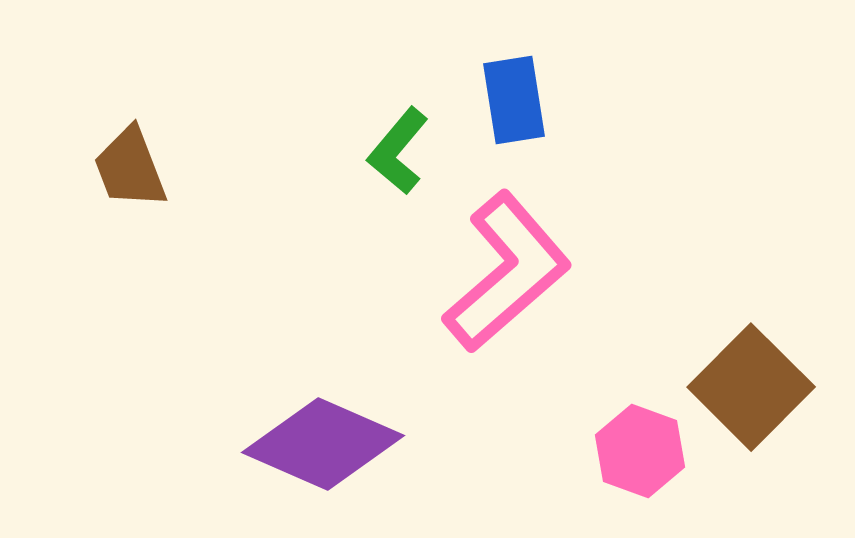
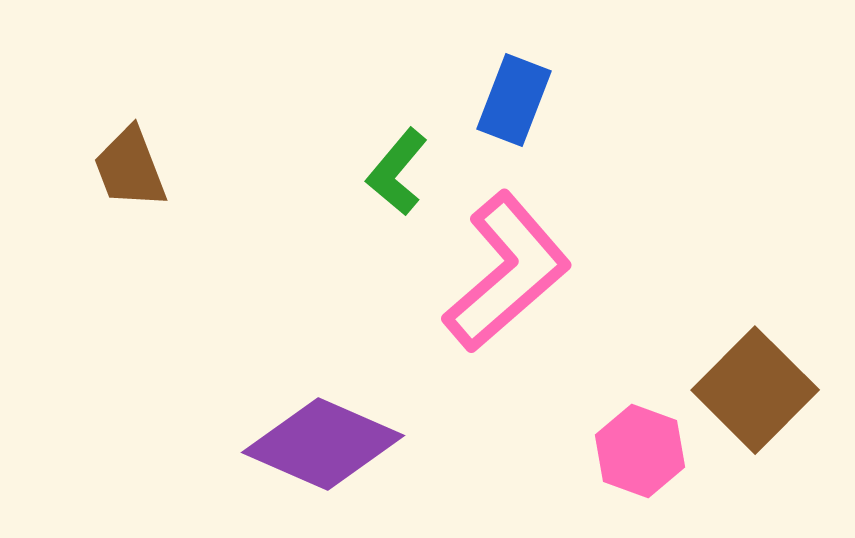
blue rectangle: rotated 30 degrees clockwise
green L-shape: moved 1 px left, 21 px down
brown square: moved 4 px right, 3 px down
